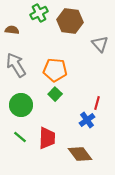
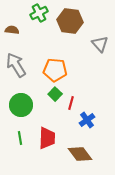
red line: moved 26 px left
green line: moved 1 px down; rotated 40 degrees clockwise
